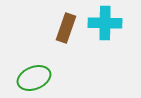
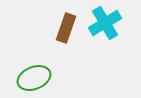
cyan cross: rotated 32 degrees counterclockwise
